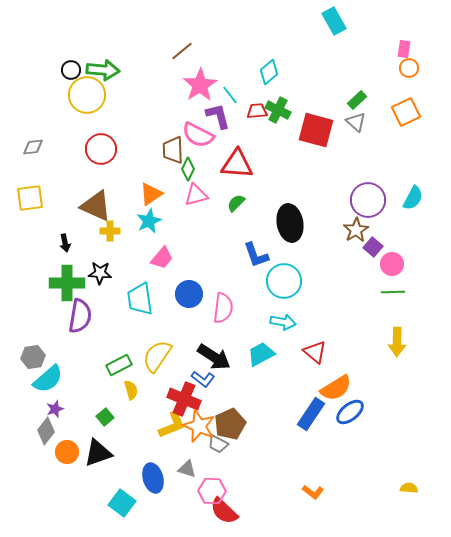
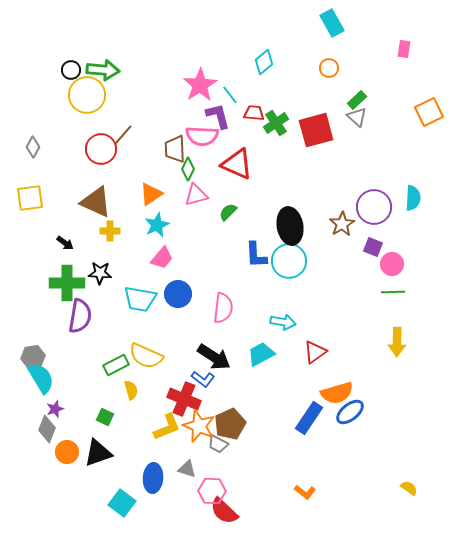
cyan rectangle at (334, 21): moved 2 px left, 2 px down
brown line at (182, 51): moved 59 px left, 84 px down; rotated 10 degrees counterclockwise
orange circle at (409, 68): moved 80 px left
cyan diamond at (269, 72): moved 5 px left, 10 px up
green cross at (278, 110): moved 2 px left, 13 px down; rotated 30 degrees clockwise
red trapezoid at (257, 111): moved 3 px left, 2 px down; rotated 10 degrees clockwise
orange square at (406, 112): moved 23 px right
gray triangle at (356, 122): moved 1 px right, 5 px up
red square at (316, 130): rotated 30 degrees counterclockwise
pink semicircle at (198, 135): moved 4 px right, 1 px down; rotated 24 degrees counterclockwise
gray diamond at (33, 147): rotated 55 degrees counterclockwise
brown trapezoid at (173, 150): moved 2 px right, 1 px up
red triangle at (237, 164): rotated 20 degrees clockwise
cyan semicircle at (413, 198): rotated 25 degrees counterclockwise
purple circle at (368, 200): moved 6 px right, 7 px down
green semicircle at (236, 203): moved 8 px left, 9 px down
brown triangle at (96, 206): moved 4 px up
cyan star at (149, 221): moved 8 px right, 4 px down
black ellipse at (290, 223): moved 3 px down
brown star at (356, 230): moved 14 px left, 6 px up
black arrow at (65, 243): rotated 42 degrees counterclockwise
purple square at (373, 247): rotated 18 degrees counterclockwise
blue L-shape at (256, 255): rotated 16 degrees clockwise
cyan circle at (284, 281): moved 5 px right, 20 px up
blue circle at (189, 294): moved 11 px left
cyan trapezoid at (140, 299): rotated 72 degrees counterclockwise
red triangle at (315, 352): rotated 45 degrees clockwise
yellow semicircle at (157, 356): moved 11 px left; rotated 100 degrees counterclockwise
green rectangle at (119, 365): moved 3 px left
cyan semicircle at (48, 379): moved 7 px left, 1 px up; rotated 80 degrees counterclockwise
orange semicircle at (336, 388): moved 1 px right, 5 px down; rotated 16 degrees clockwise
blue rectangle at (311, 414): moved 2 px left, 4 px down
green square at (105, 417): rotated 24 degrees counterclockwise
yellow L-shape at (172, 425): moved 5 px left, 2 px down
gray diamond at (46, 431): moved 1 px right, 2 px up; rotated 16 degrees counterclockwise
blue ellipse at (153, 478): rotated 20 degrees clockwise
yellow semicircle at (409, 488): rotated 30 degrees clockwise
orange L-shape at (313, 492): moved 8 px left
